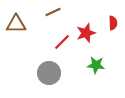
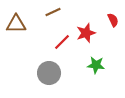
red semicircle: moved 3 px up; rotated 24 degrees counterclockwise
